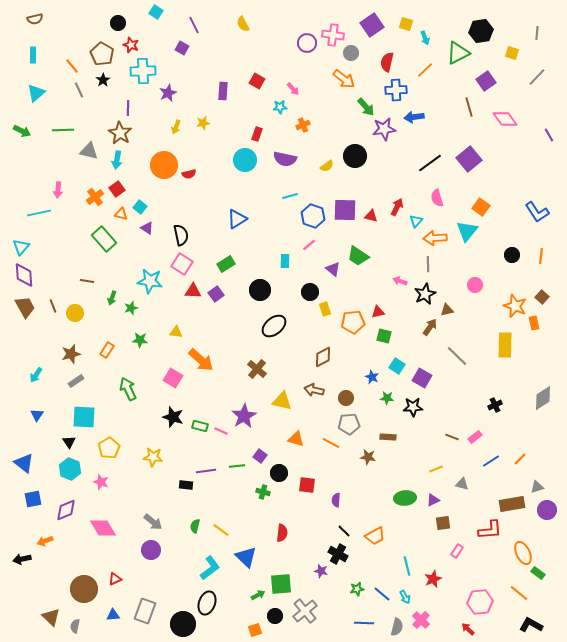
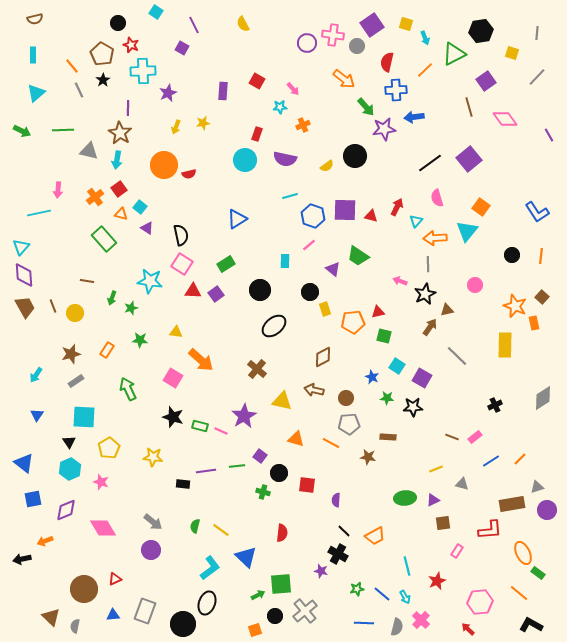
gray circle at (351, 53): moved 6 px right, 7 px up
green triangle at (458, 53): moved 4 px left, 1 px down
red square at (117, 189): moved 2 px right
cyan hexagon at (70, 469): rotated 15 degrees clockwise
black rectangle at (186, 485): moved 3 px left, 1 px up
red star at (433, 579): moved 4 px right, 2 px down
